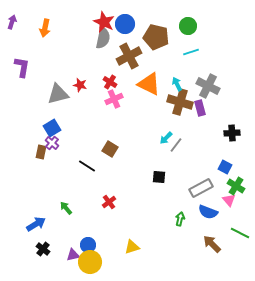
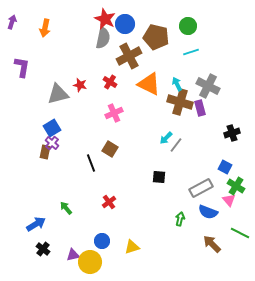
red star at (104, 22): moved 1 px right, 3 px up
pink cross at (114, 99): moved 14 px down
black cross at (232, 133): rotated 14 degrees counterclockwise
brown rectangle at (41, 152): moved 4 px right
black line at (87, 166): moved 4 px right, 3 px up; rotated 36 degrees clockwise
blue circle at (88, 245): moved 14 px right, 4 px up
